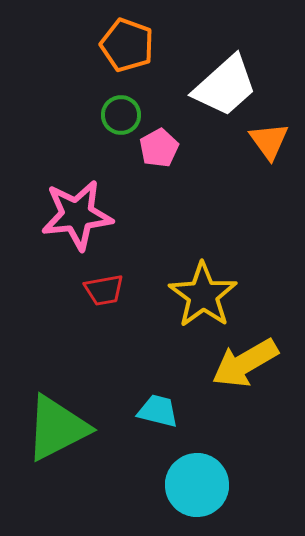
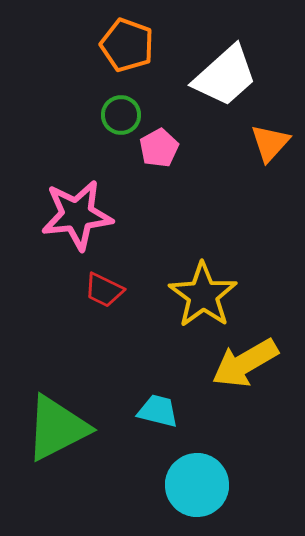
white trapezoid: moved 10 px up
orange triangle: moved 1 px right, 2 px down; rotated 18 degrees clockwise
red trapezoid: rotated 36 degrees clockwise
